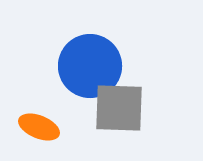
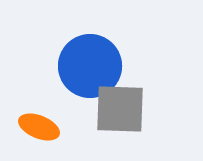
gray square: moved 1 px right, 1 px down
